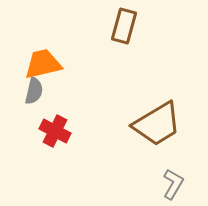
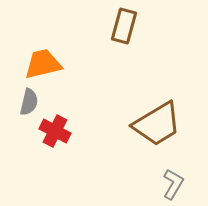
gray semicircle: moved 5 px left, 11 px down
